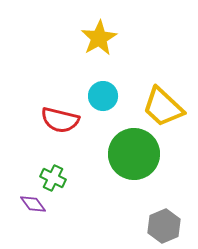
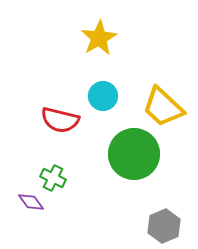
purple diamond: moved 2 px left, 2 px up
